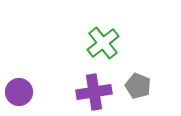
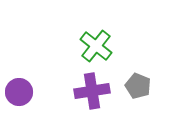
green cross: moved 7 px left, 3 px down; rotated 12 degrees counterclockwise
purple cross: moved 2 px left, 1 px up
